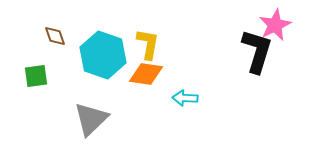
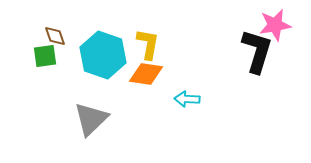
pink star: rotated 16 degrees clockwise
green square: moved 9 px right, 20 px up
cyan arrow: moved 2 px right, 1 px down
